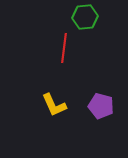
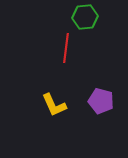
red line: moved 2 px right
purple pentagon: moved 5 px up
